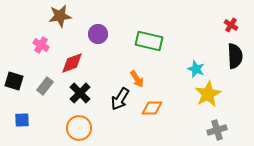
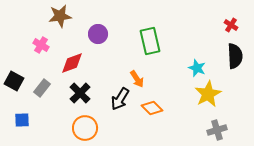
green rectangle: moved 1 px right; rotated 64 degrees clockwise
cyan star: moved 1 px right, 1 px up
black square: rotated 12 degrees clockwise
gray rectangle: moved 3 px left, 2 px down
orange diamond: rotated 45 degrees clockwise
orange circle: moved 6 px right
